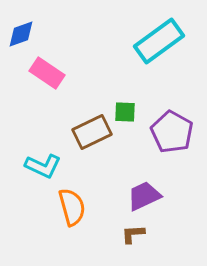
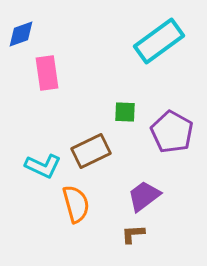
pink rectangle: rotated 48 degrees clockwise
brown rectangle: moved 1 px left, 19 px down
purple trapezoid: rotated 12 degrees counterclockwise
orange semicircle: moved 4 px right, 3 px up
